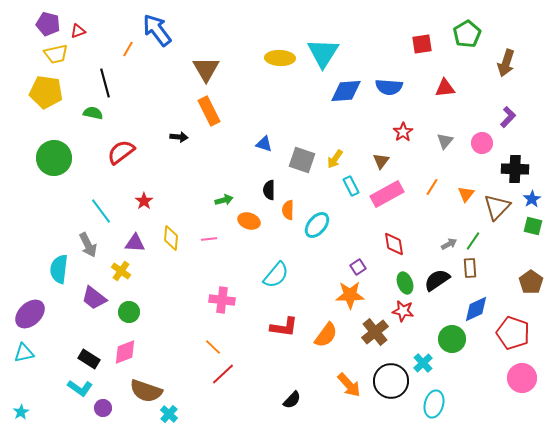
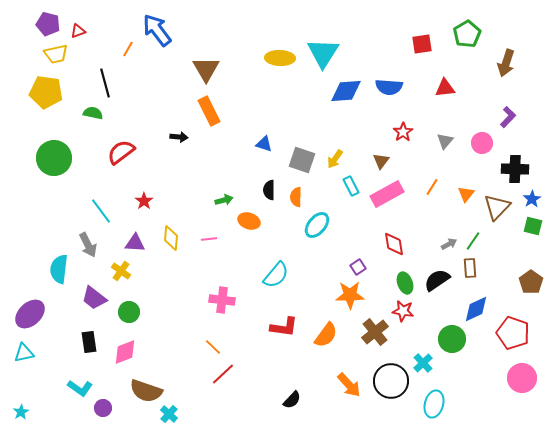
orange semicircle at (288, 210): moved 8 px right, 13 px up
black rectangle at (89, 359): moved 17 px up; rotated 50 degrees clockwise
